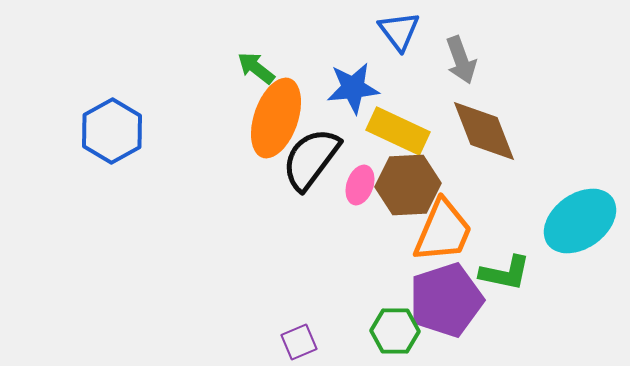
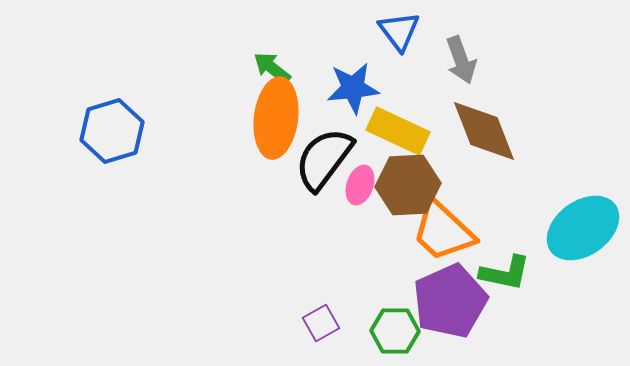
green arrow: moved 16 px right
orange ellipse: rotated 12 degrees counterclockwise
blue hexagon: rotated 12 degrees clockwise
black semicircle: moved 13 px right
cyan ellipse: moved 3 px right, 7 px down
orange trapezoid: rotated 110 degrees clockwise
purple pentagon: moved 4 px right, 1 px down; rotated 6 degrees counterclockwise
purple square: moved 22 px right, 19 px up; rotated 6 degrees counterclockwise
